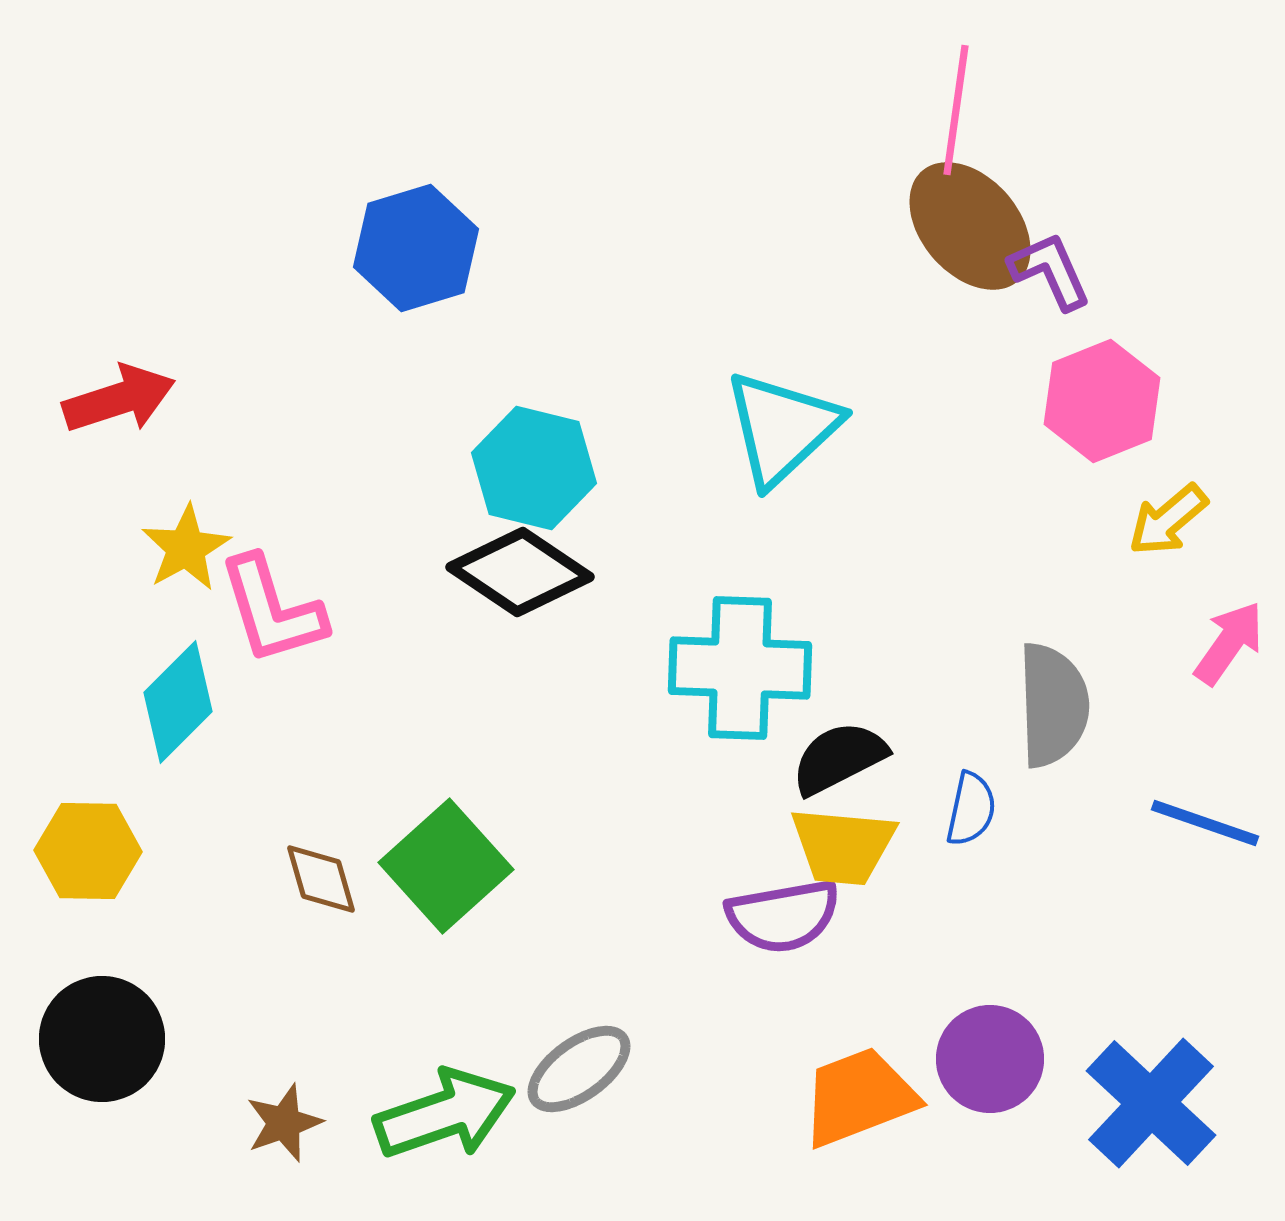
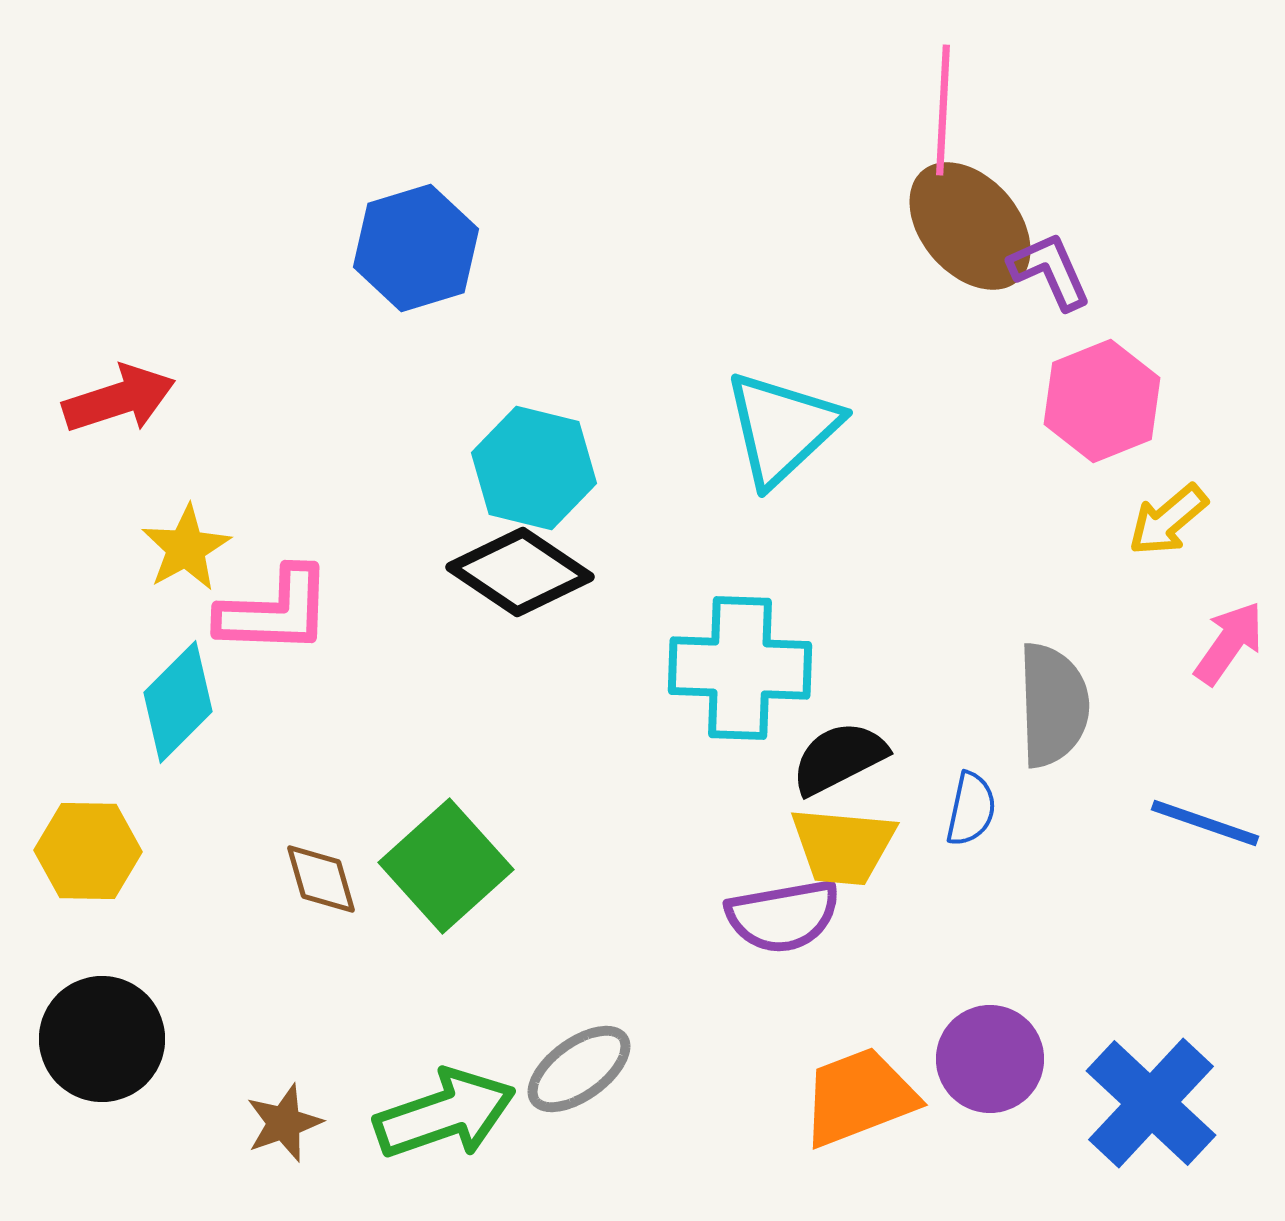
pink line: moved 13 px left; rotated 5 degrees counterclockwise
pink L-shape: moved 3 px right, 1 px down; rotated 71 degrees counterclockwise
